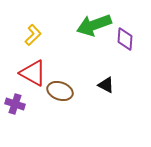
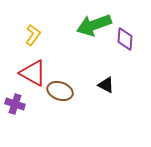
yellow L-shape: rotated 10 degrees counterclockwise
